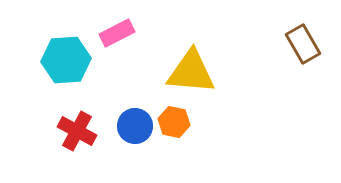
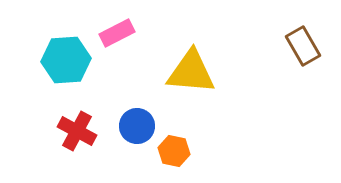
brown rectangle: moved 2 px down
orange hexagon: moved 29 px down
blue circle: moved 2 px right
